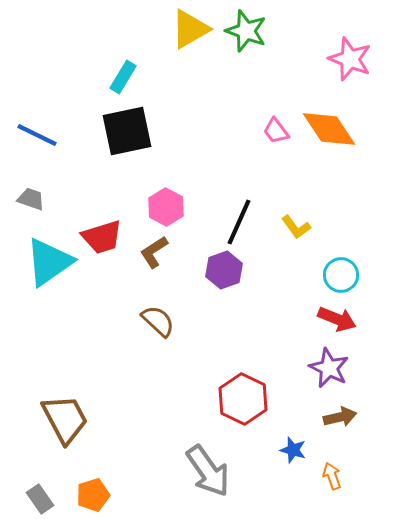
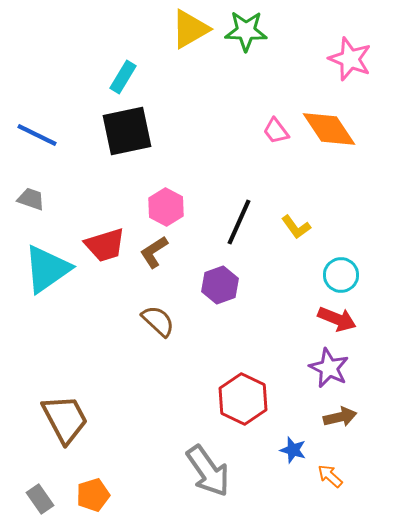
green star: rotated 18 degrees counterclockwise
red trapezoid: moved 3 px right, 8 px down
cyan triangle: moved 2 px left, 7 px down
purple hexagon: moved 4 px left, 15 px down
orange arrow: moved 2 px left; rotated 28 degrees counterclockwise
